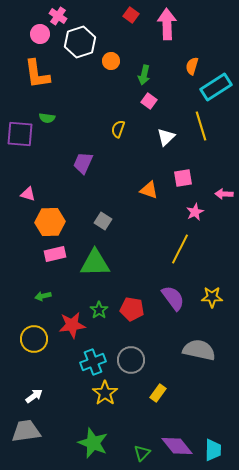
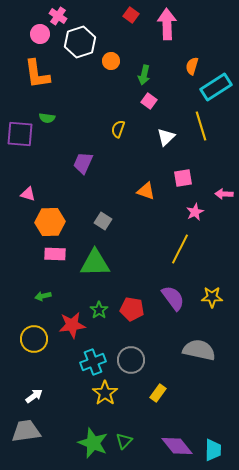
orange triangle at (149, 190): moved 3 px left, 1 px down
pink rectangle at (55, 254): rotated 15 degrees clockwise
green triangle at (142, 453): moved 18 px left, 12 px up
